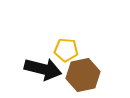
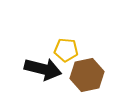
brown hexagon: moved 4 px right
